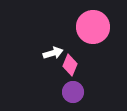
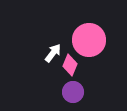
pink circle: moved 4 px left, 13 px down
white arrow: rotated 36 degrees counterclockwise
